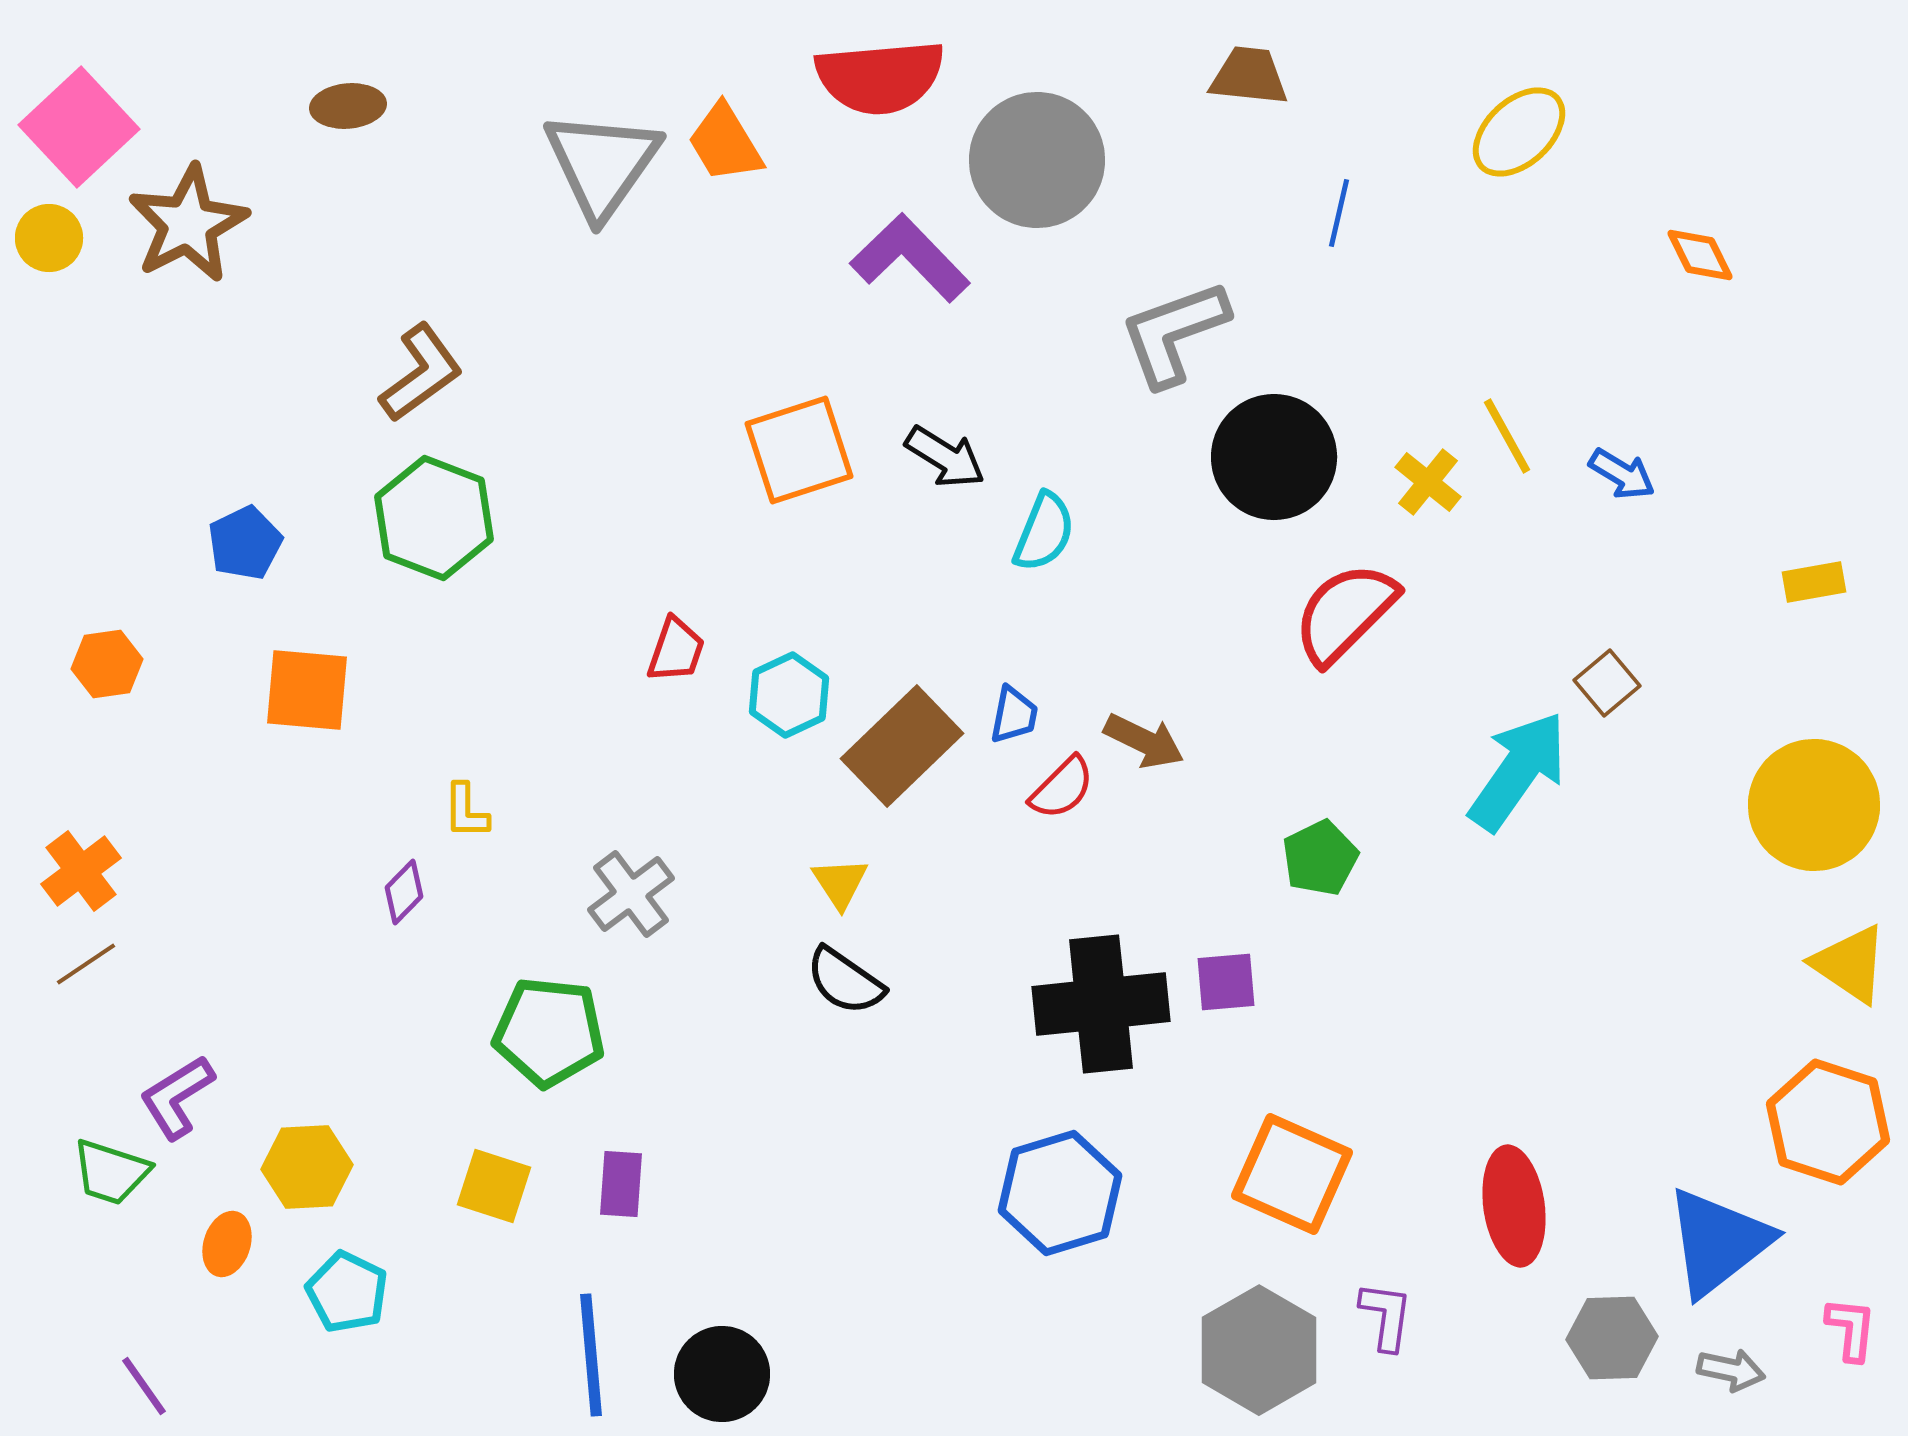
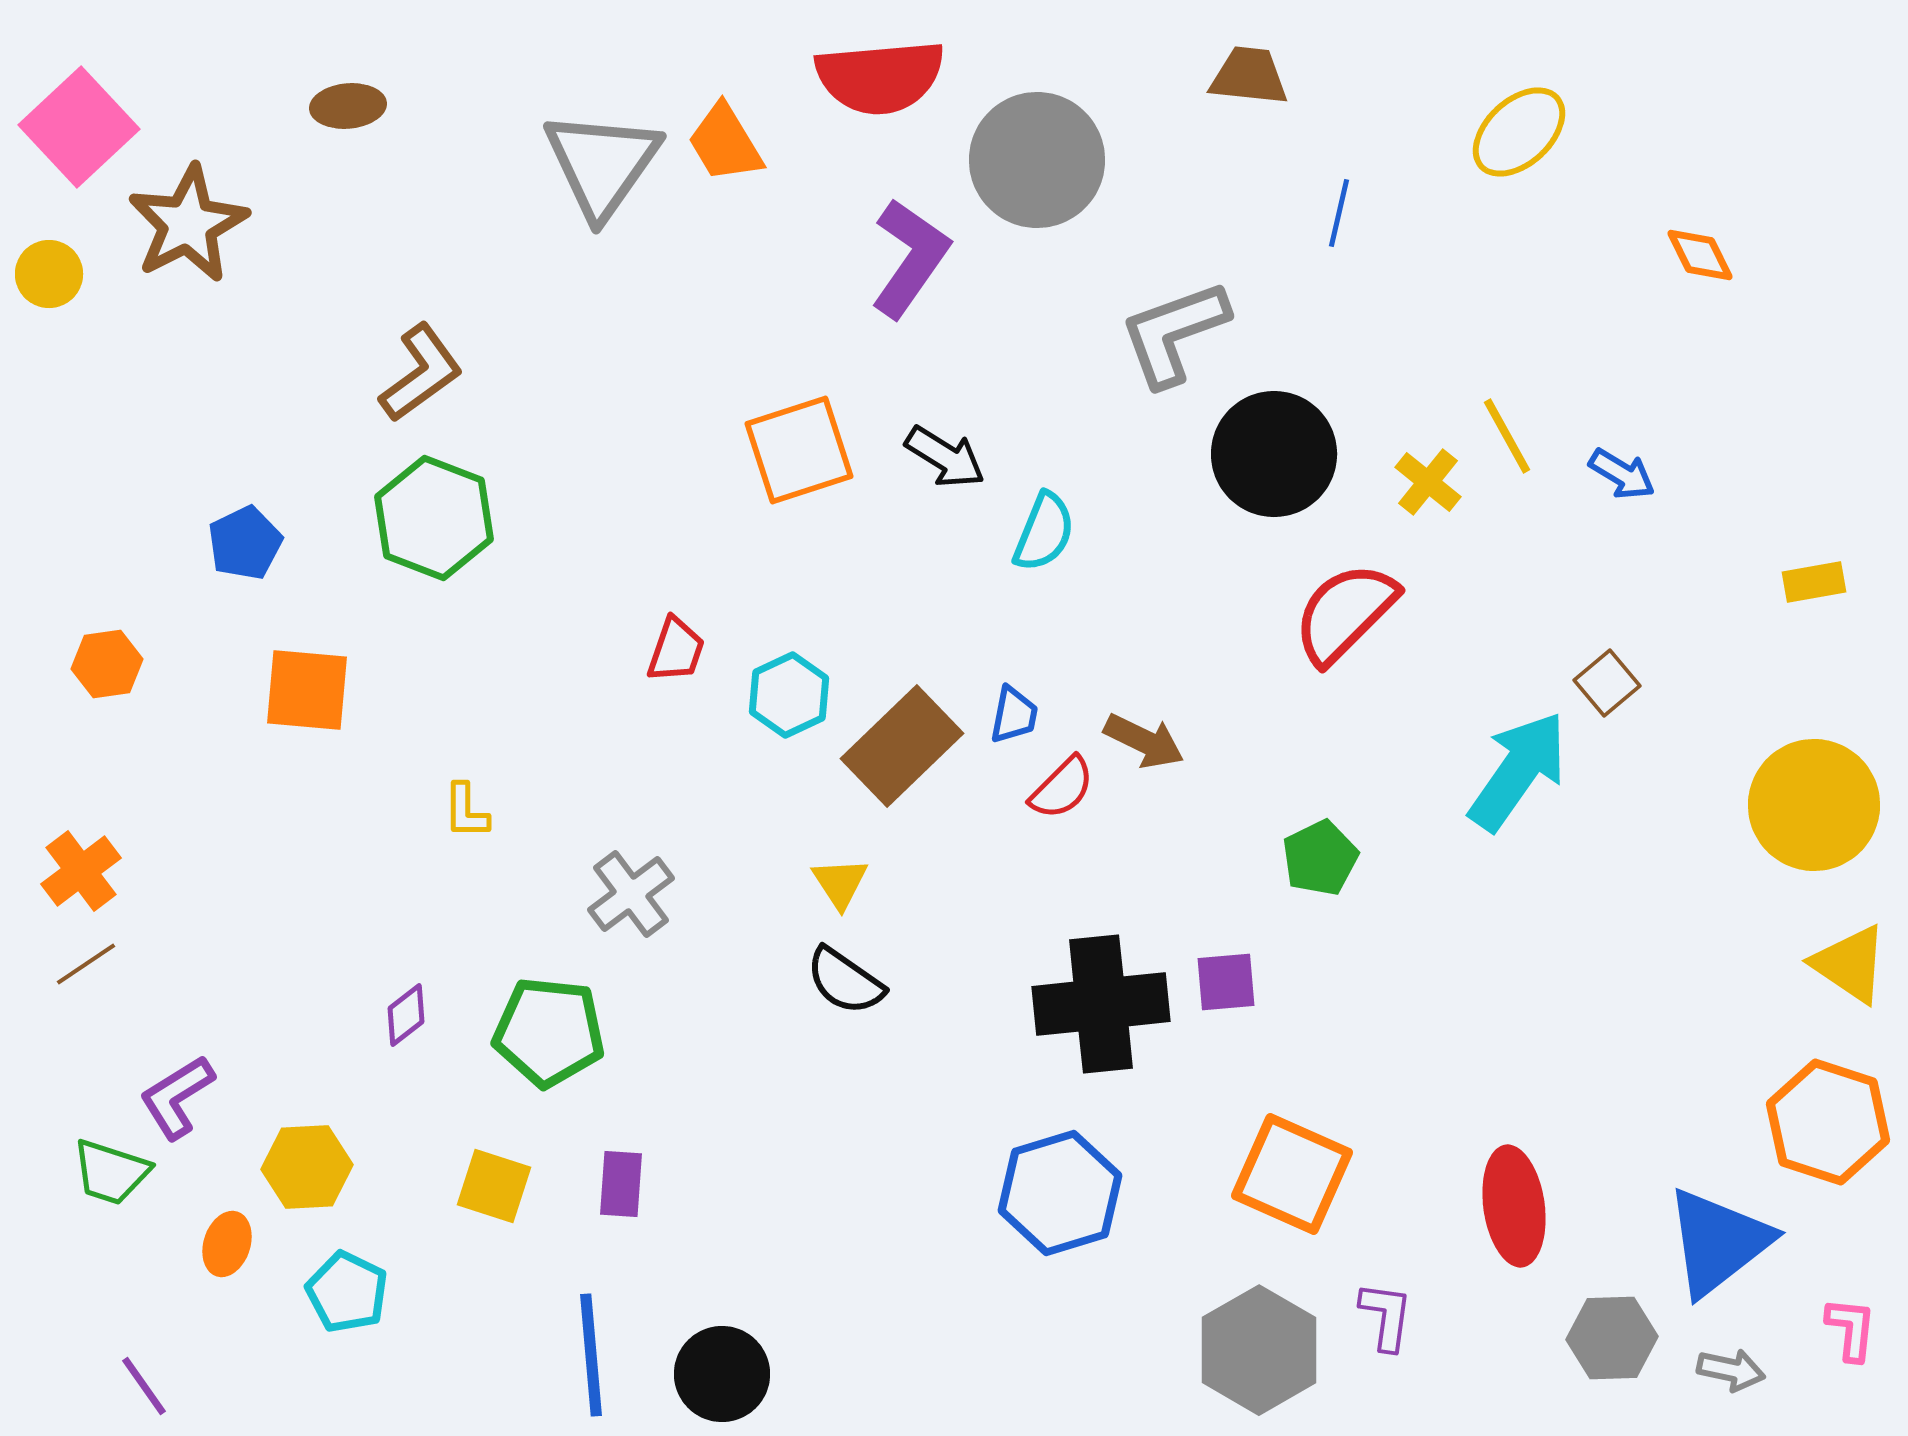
yellow circle at (49, 238): moved 36 px down
purple L-shape at (910, 258): rotated 79 degrees clockwise
black circle at (1274, 457): moved 3 px up
purple diamond at (404, 892): moved 2 px right, 123 px down; rotated 8 degrees clockwise
